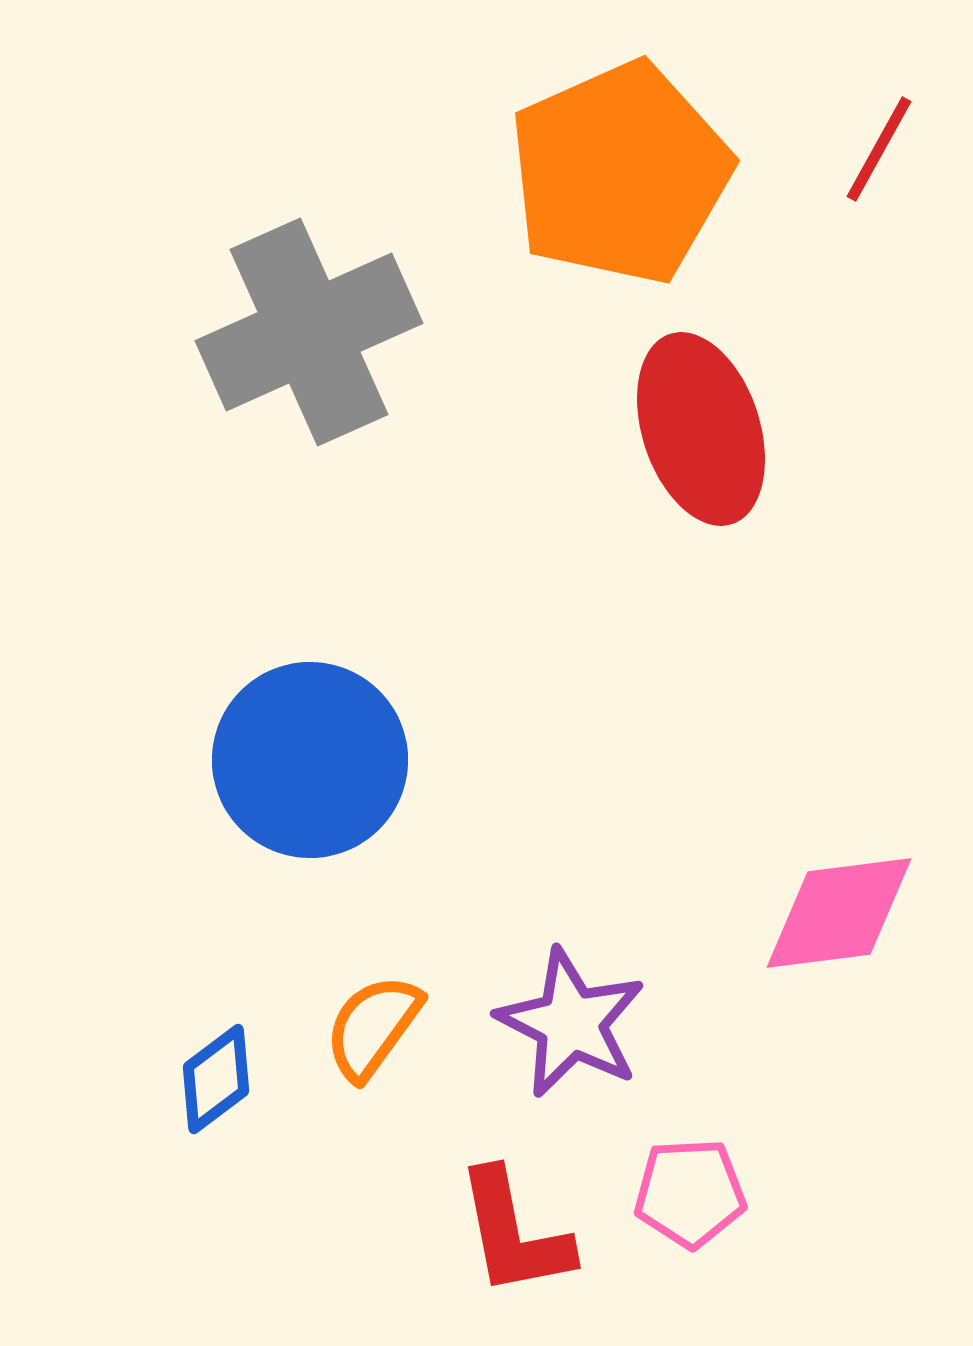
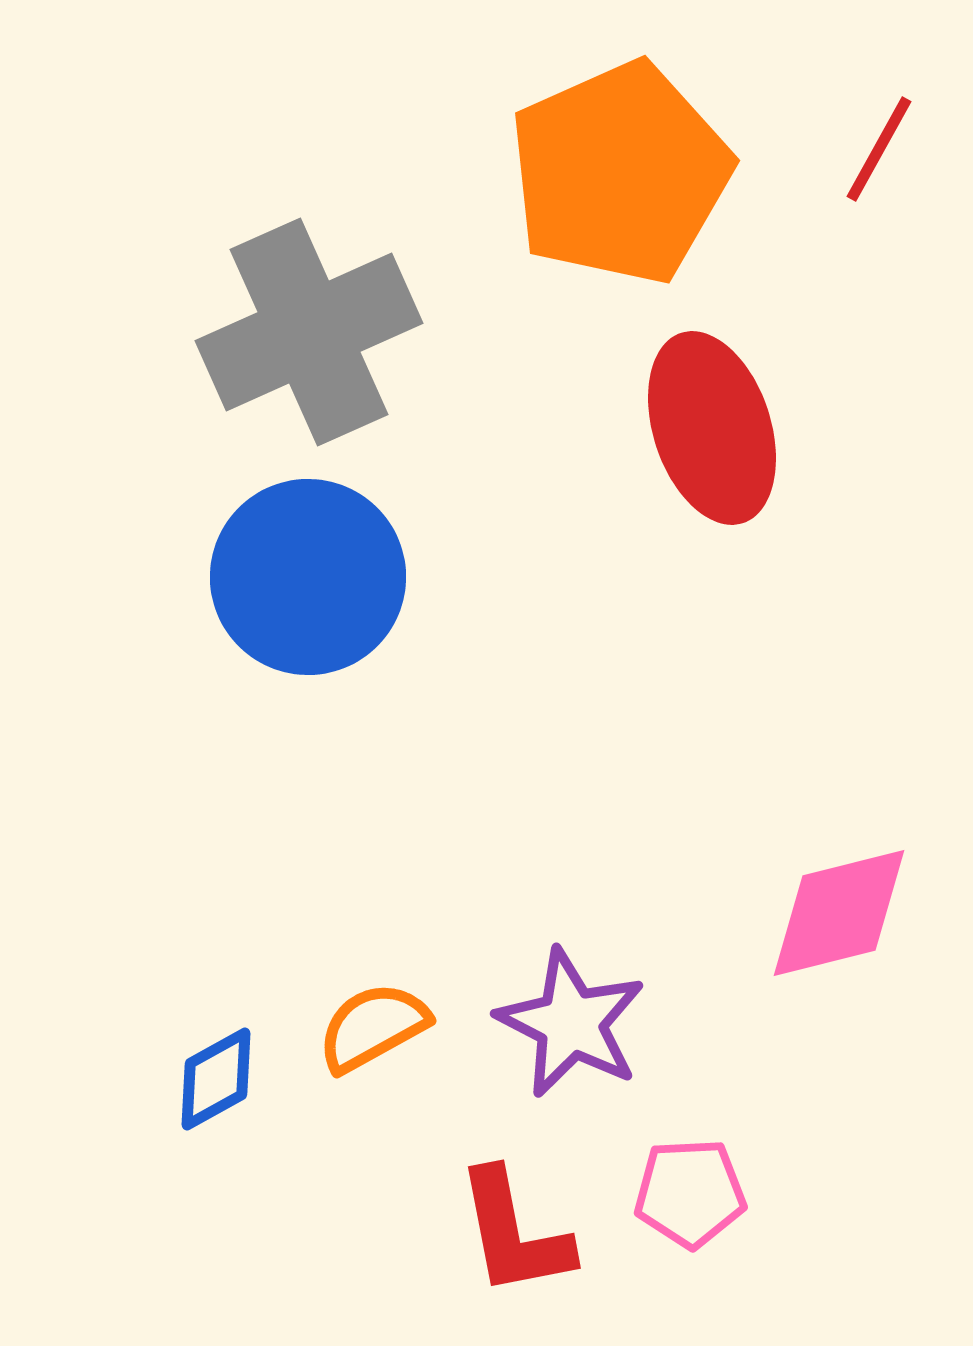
red ellipse: moved 11 px right, 1 px up
blue circle: moved 2 px left, 183 px up
pink diamond: rotated 7 degrees counterclockwise
orange semicircle: rotated 25 degrees clockwise
blue diamond: rotated 8 degrees clockwise
